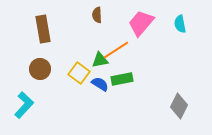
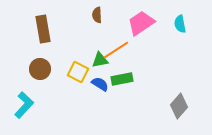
pink trapezoid: rotated 16 degrees clockwise
yellow square: moved 1 px left, 1 px up; rotated 10 degrees counterclockwise
gray diamond: rotated 15 degrees clockwise
